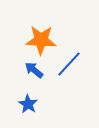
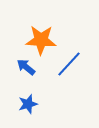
blue arrow: moved 8 px left, 3 px up
blue star: rotated 24 degrees clockwise
